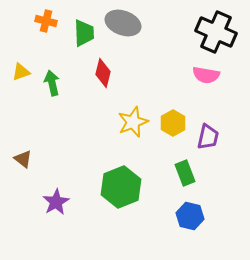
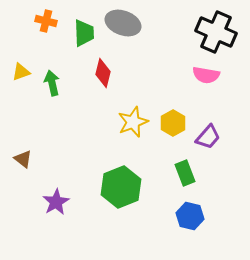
purple trapezoid: rotated 28 degrees clockwise
